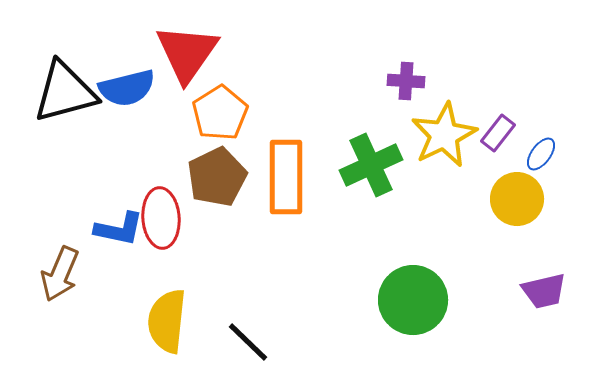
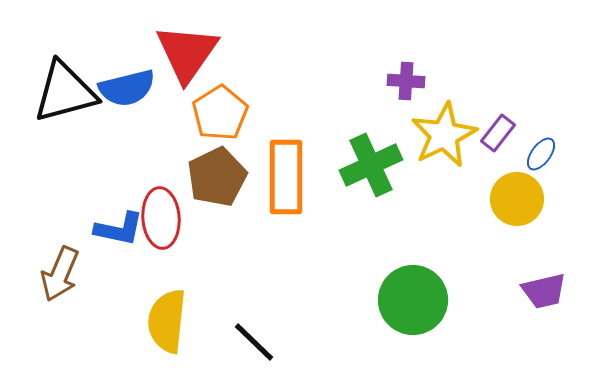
black line: moved 6 px right
